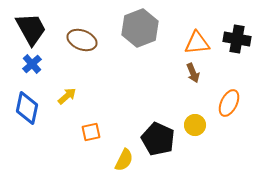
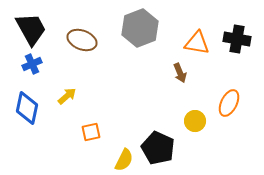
orange triangle: rotated 16 degrees clockwise
blue cross: rotated 18 degrees clockwise
brown arrow: moved 13 px left
yellow circle: moved 4 px up
black pentagon: moved 9 px down
